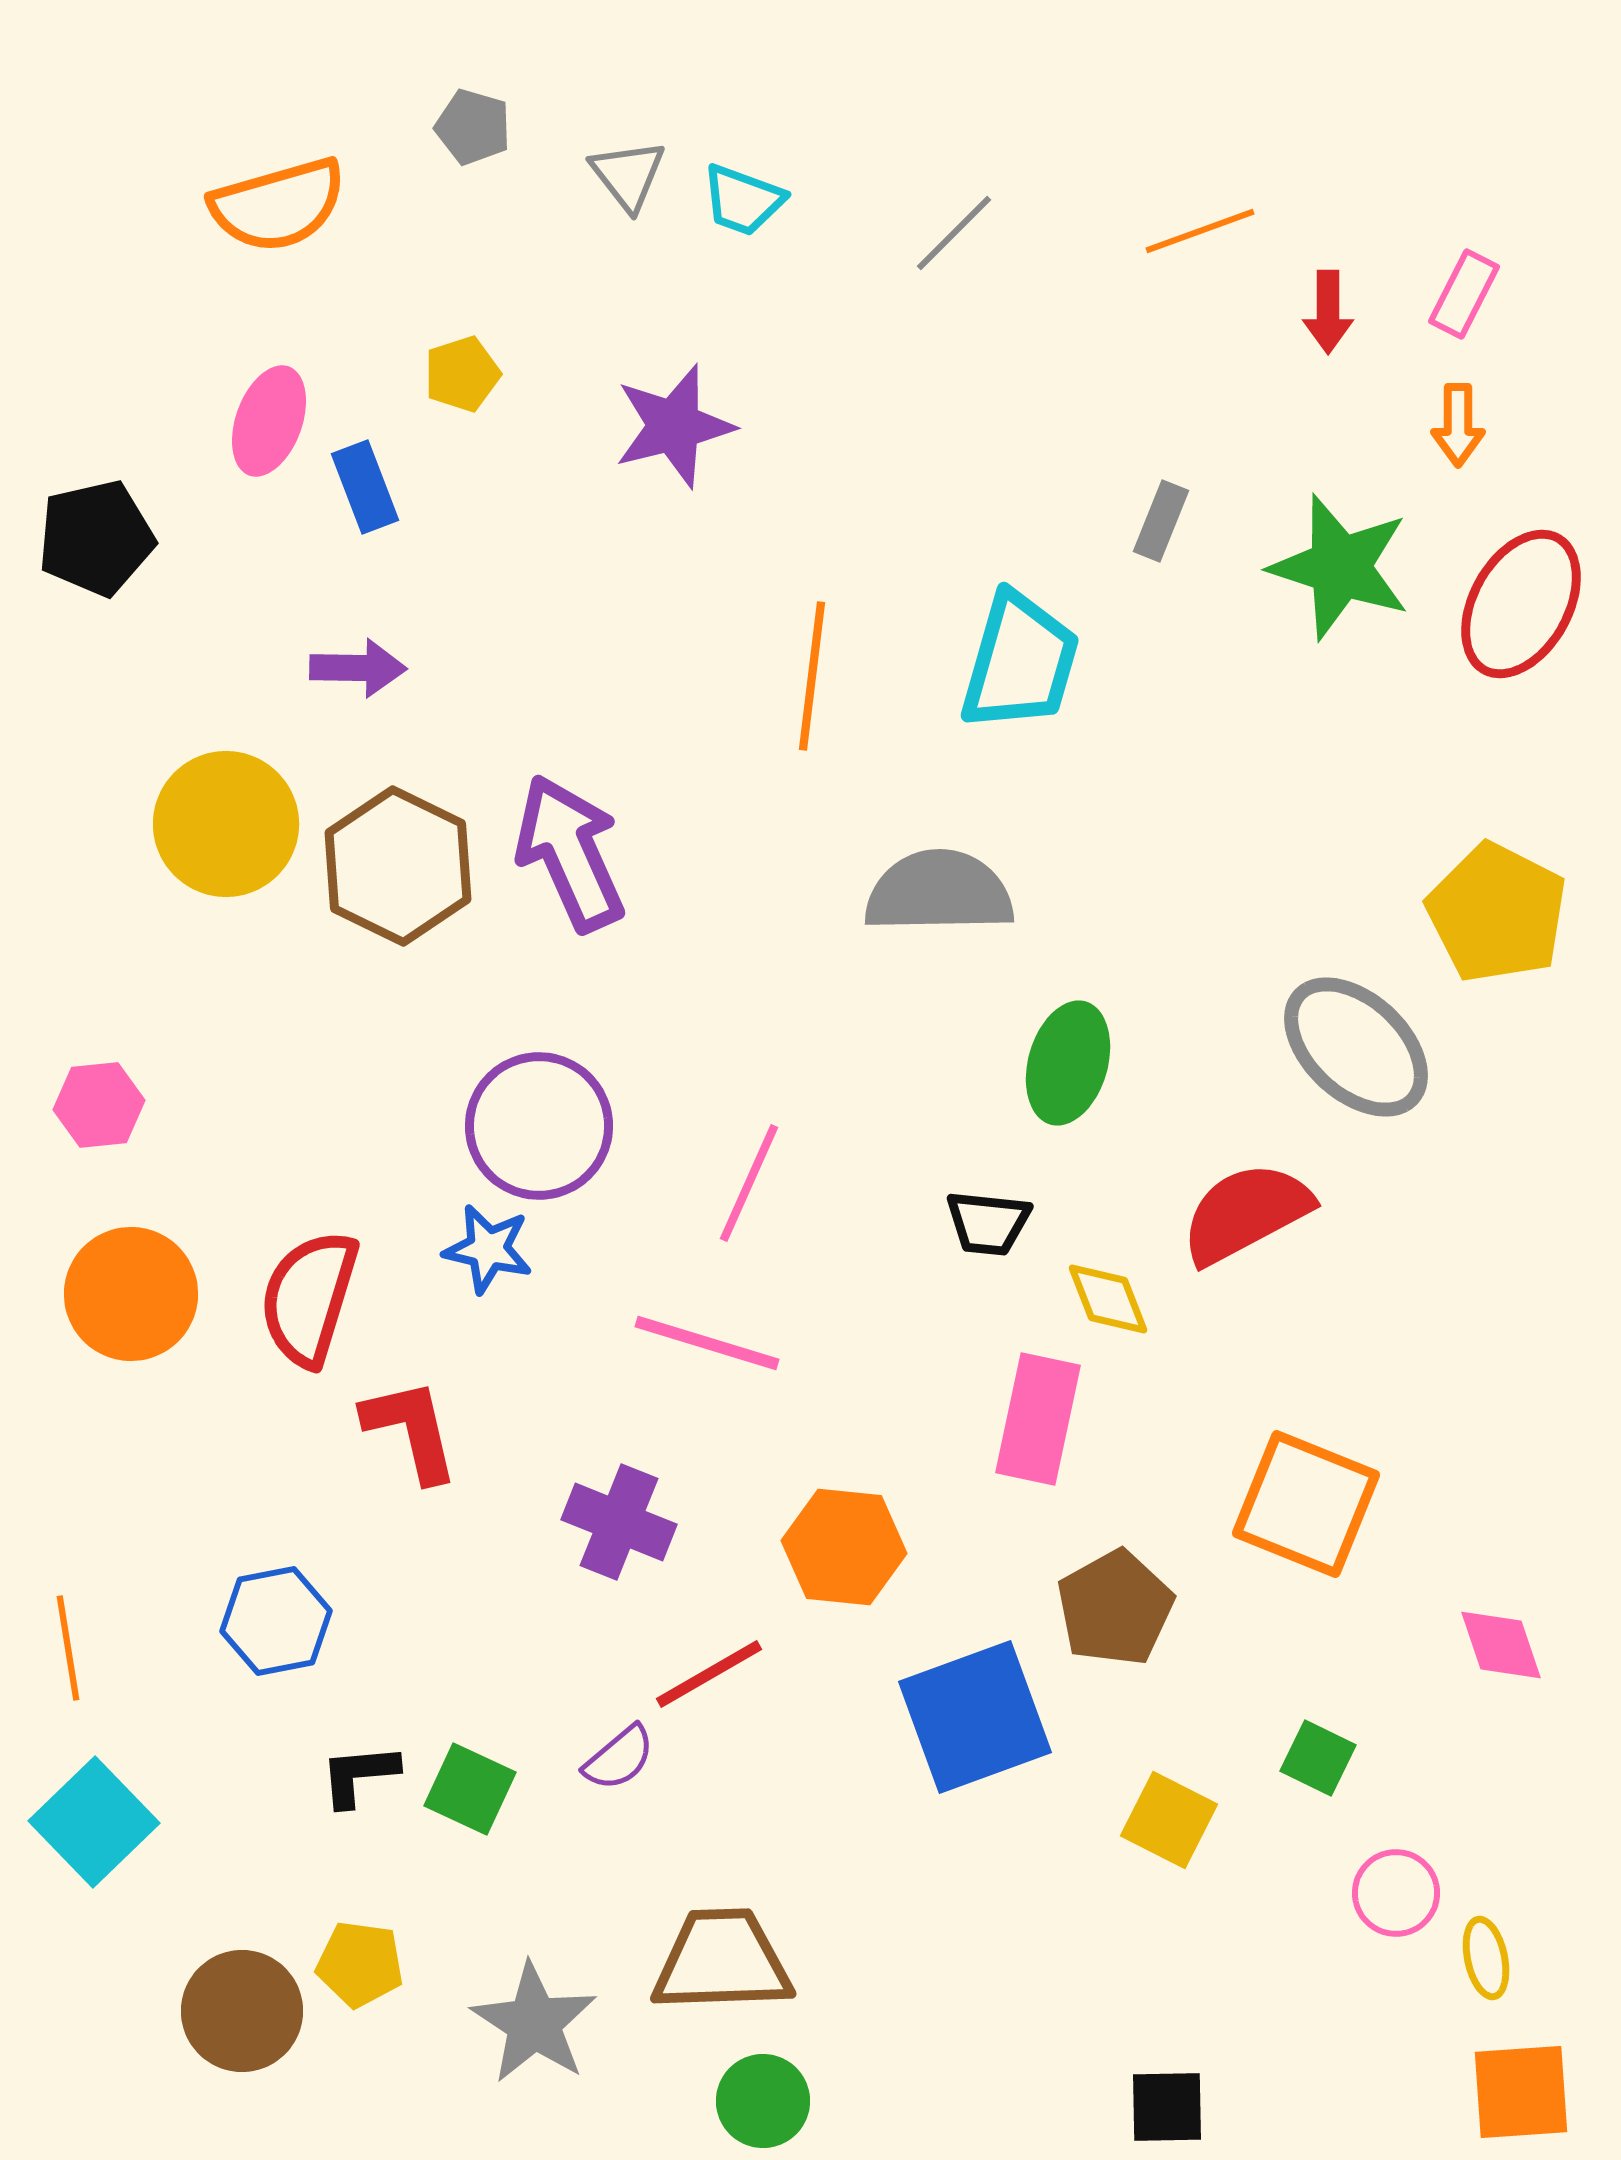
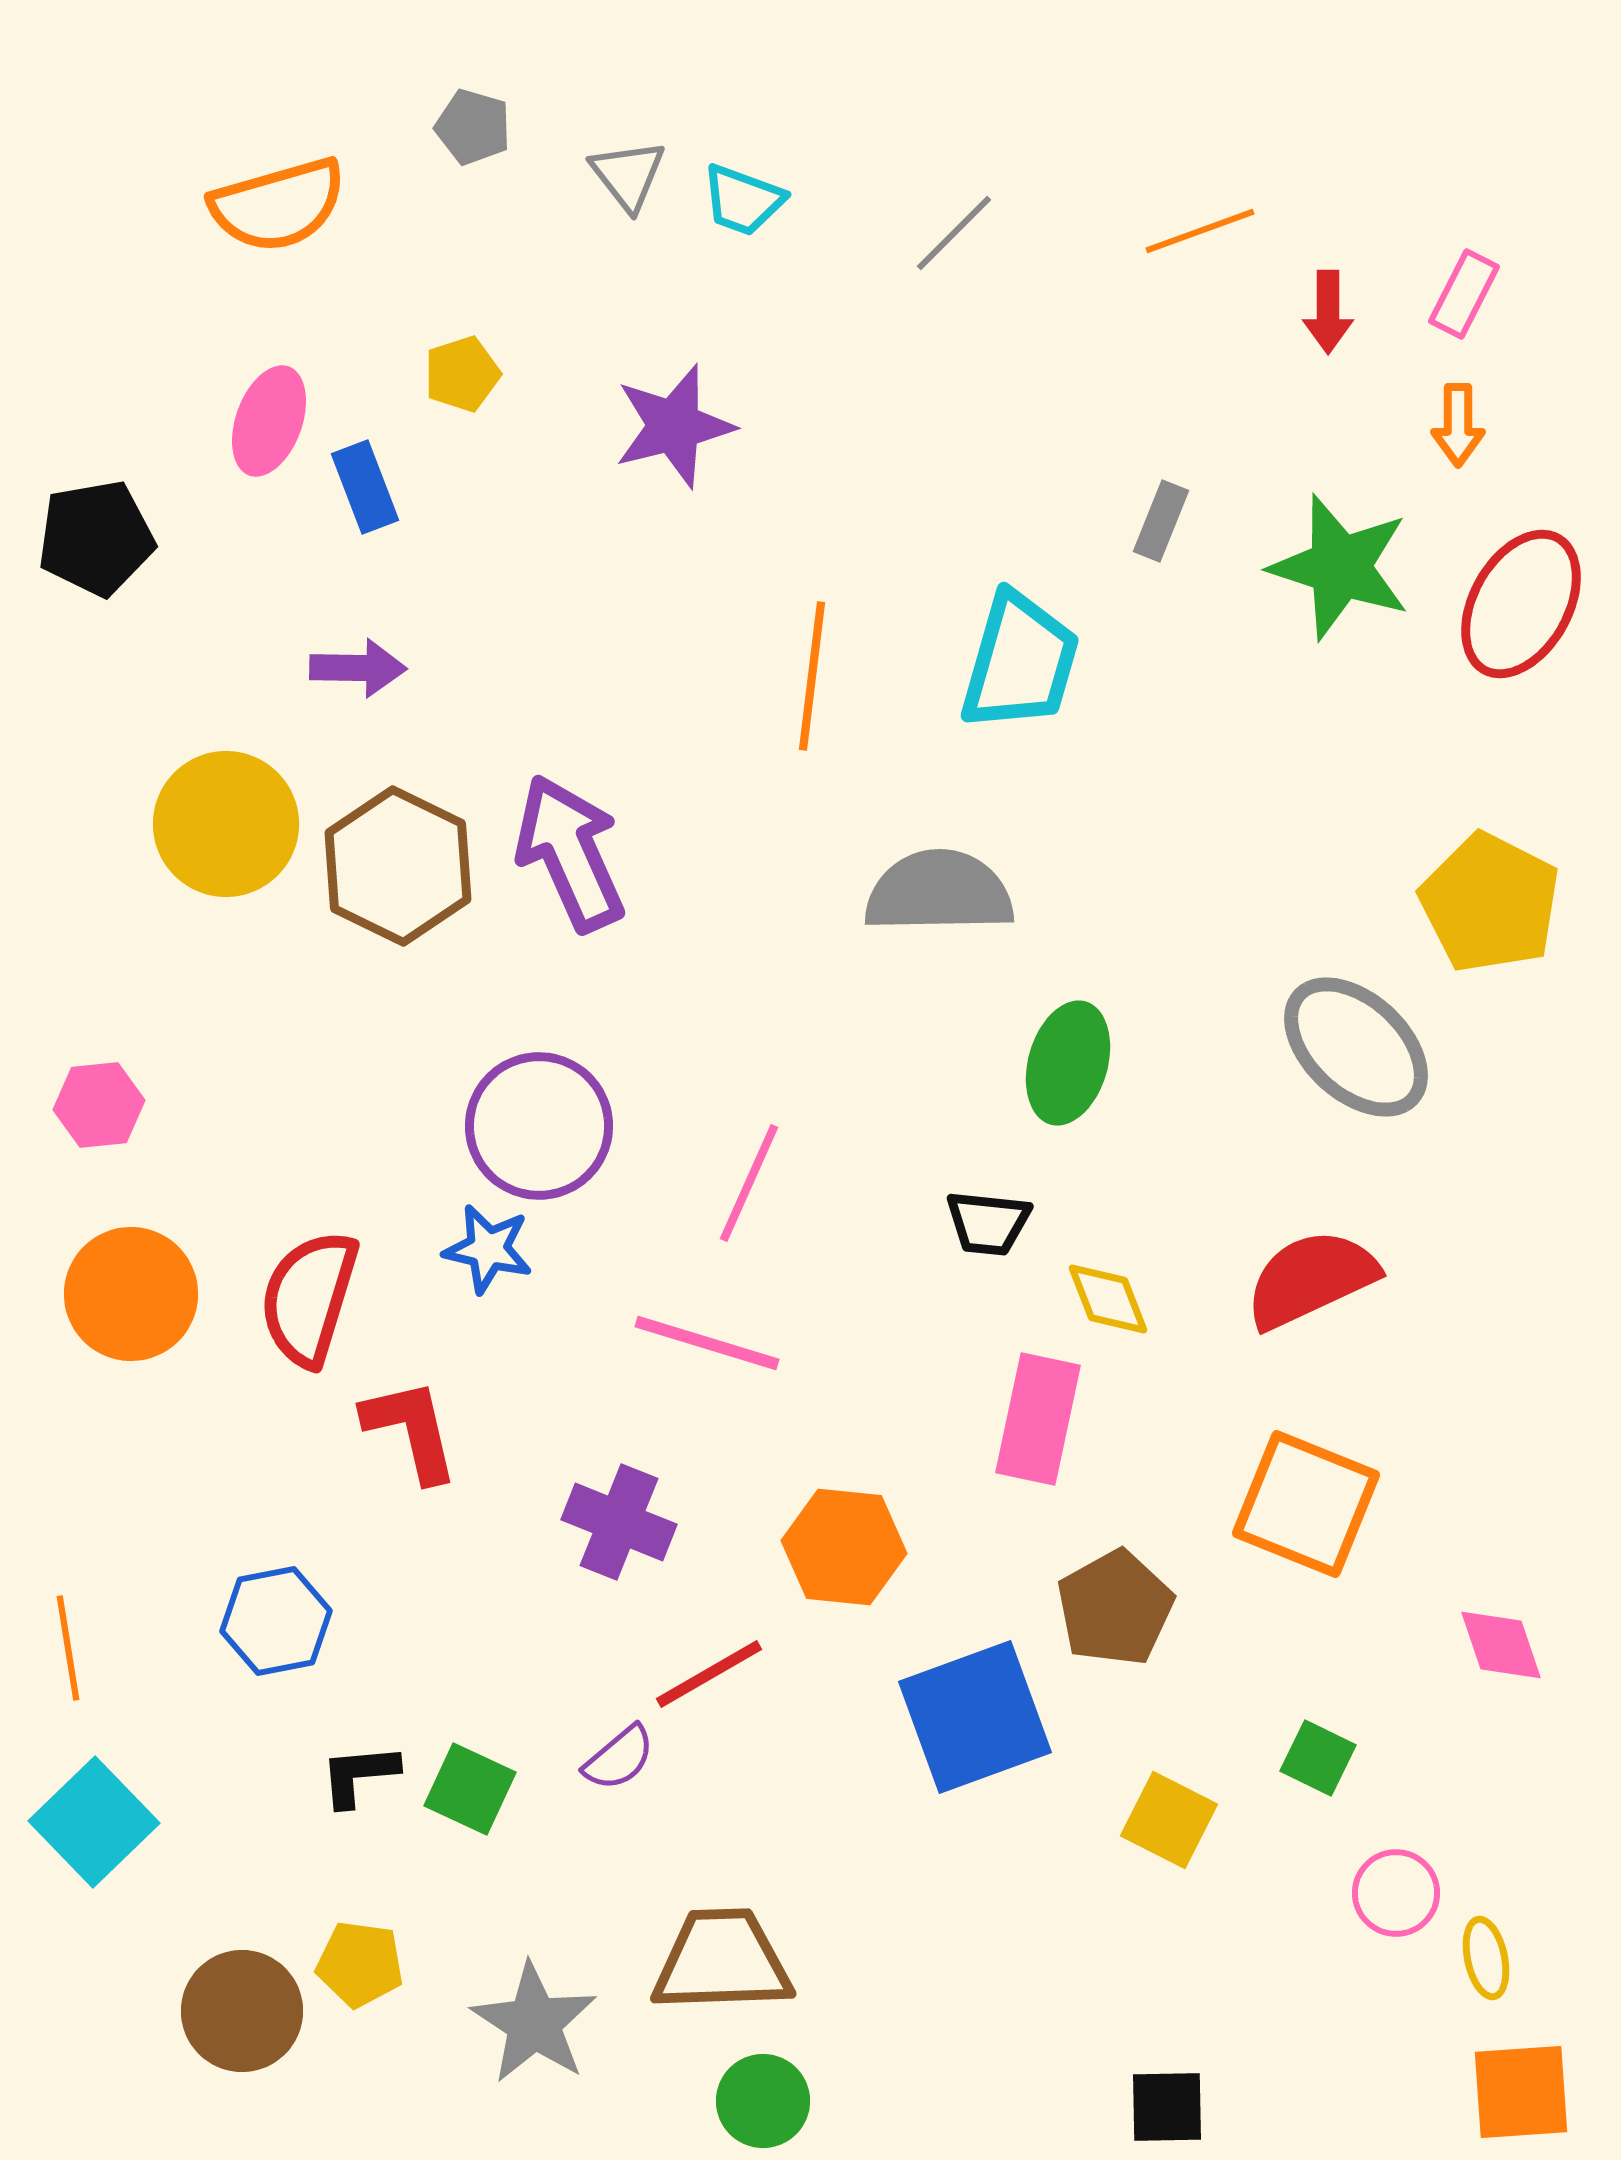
black pentagon at (96, 538): rotated 3 degrees clockwise
yellow pentagon at (1497, 913): moved 7 px left, 10 px up
red semicircle at (1246, 1213): moved 65 px right, 66 px down; rotated 3 degrees clockwise
